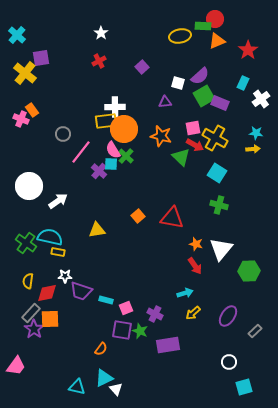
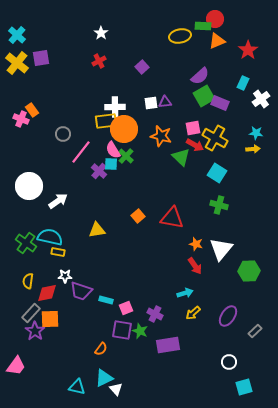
yellow cross at (25, 73): moved 8 px left, 10 px up
white square at (178, 83): moved 27 px left, 20 px down; rotated 24 degrees counterclockwise
purple star at (34, 329): moved 1 px right, 2 px down
